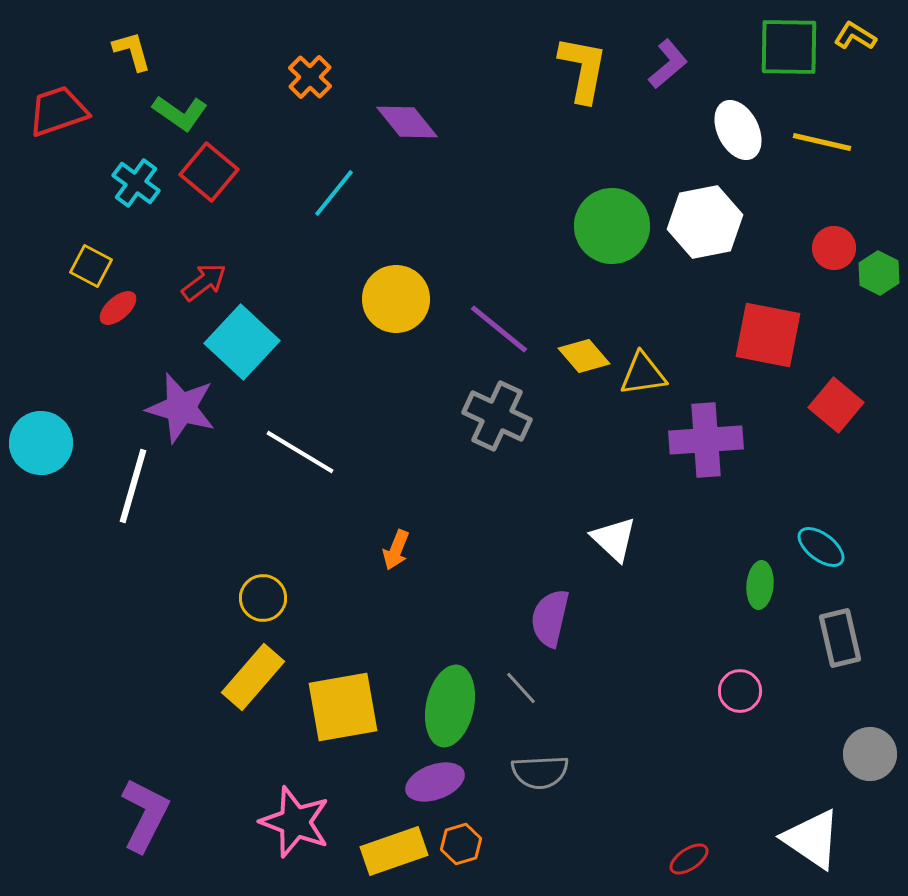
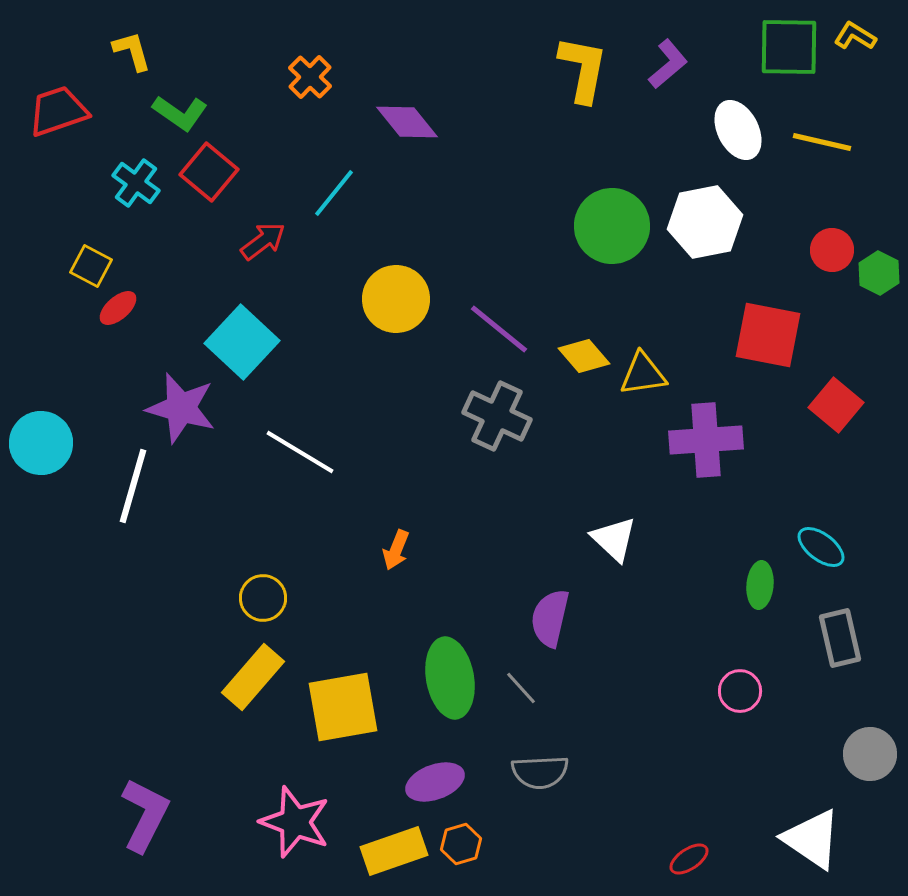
red circle at (834, 248): moved 2 px left, 2 px down
red arrow at (204, 282): moved 59 px right, 41 px up
green ellipse at (450, 706): moved 28 px up; rotated 22 degrees counterclockwise
